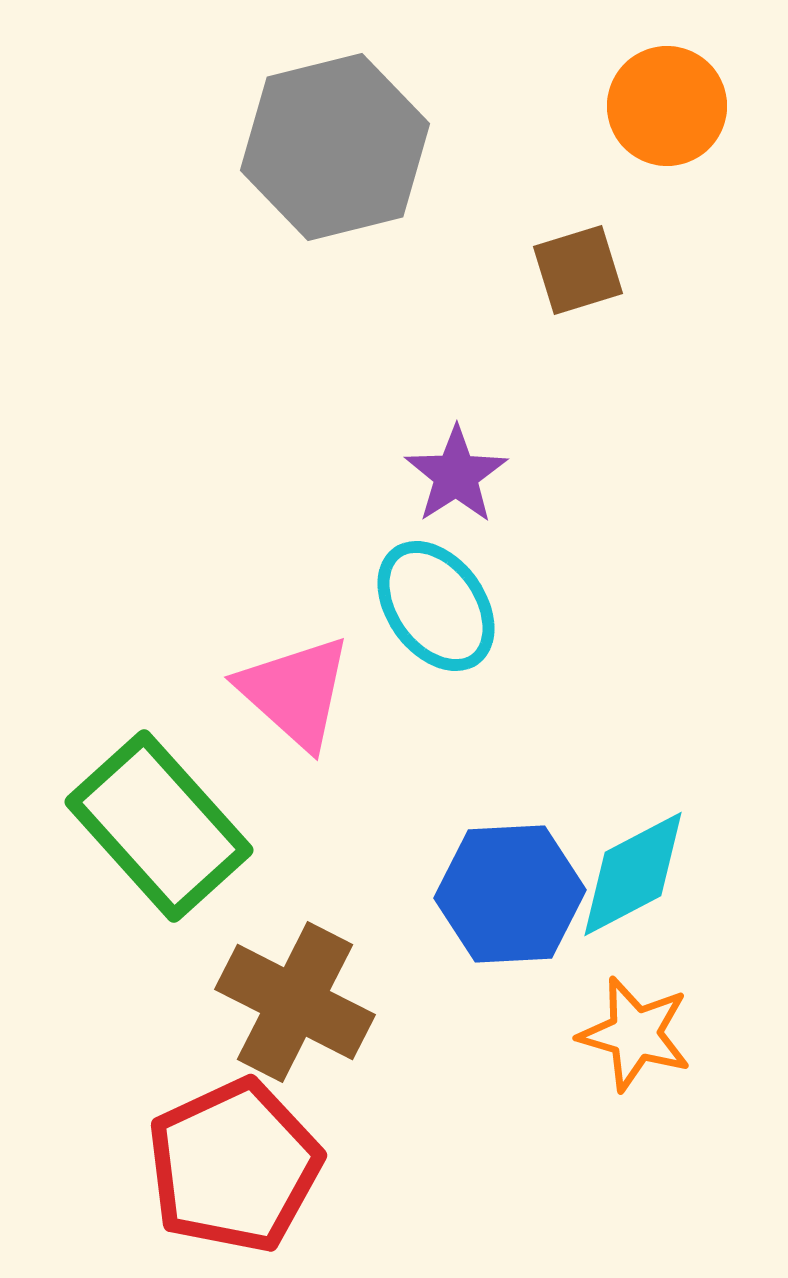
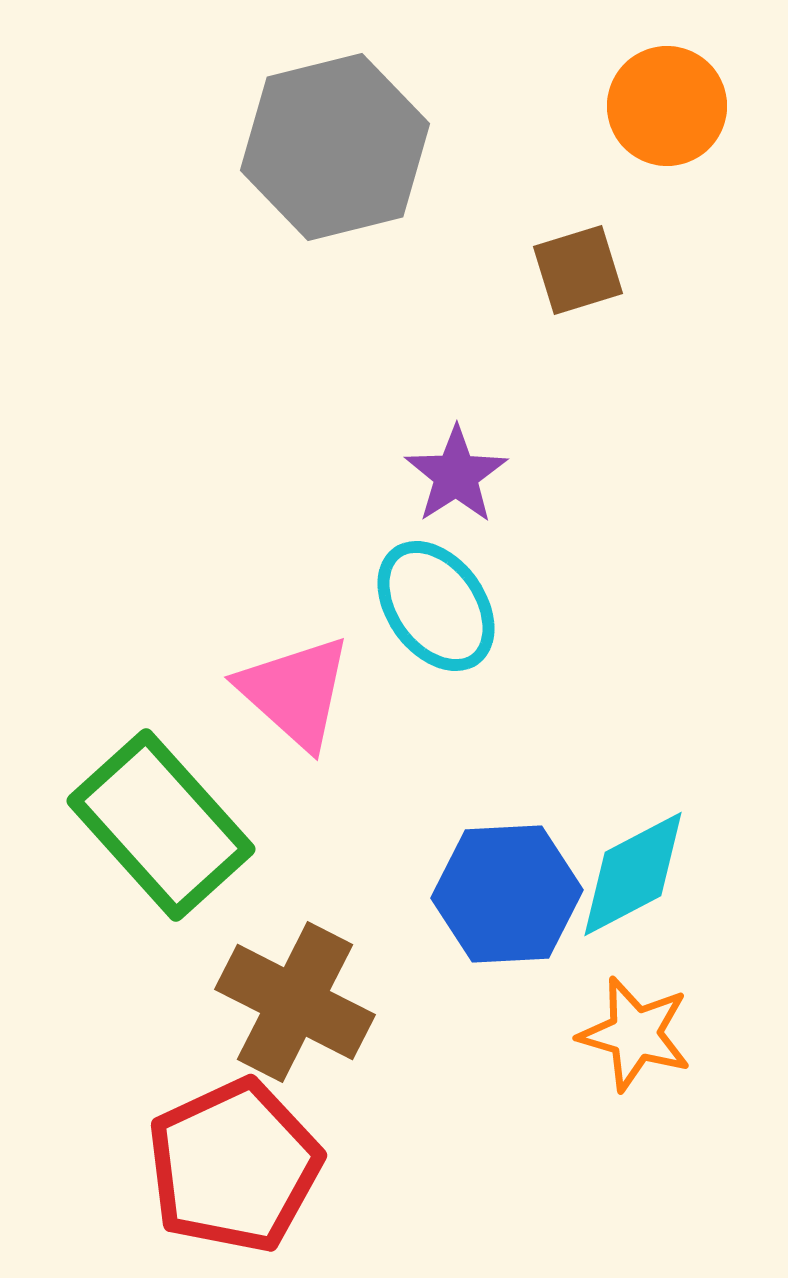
green rectangle: moved 2 px right, 1 px up
blue hexagon: moved 3 px left
